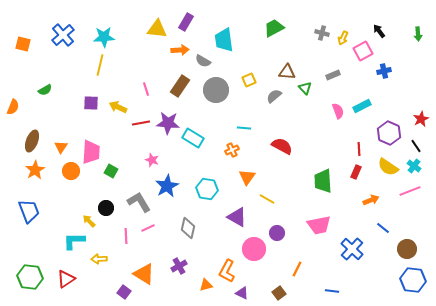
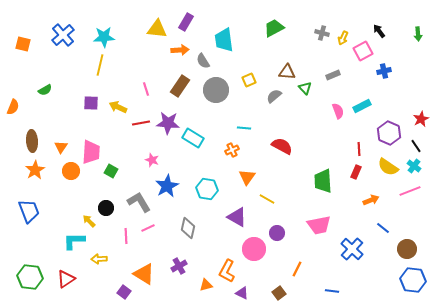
gray semicircle at (203, 61): rotated 28 degrees clockwise
brown ellipse at (32, 141): rotated 25 degrees counterclockwise
